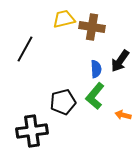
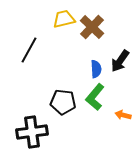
brown cross: rotated 35 degrees clockwise
black line: moved 4 px right, 1 px down
green L-shape: moved 1 px down
black pentagon: rotated 20 degrees clockwise
black cross: moved 1 px down
